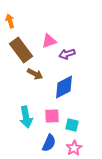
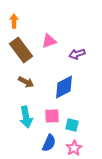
orange arrow: moved 4 px right; rotated 16 degrees clockwise
purple arrow: moved 10 px right
brown arrow: moved 9 px left, 8 px down
